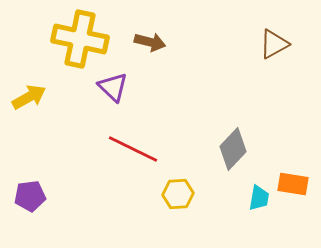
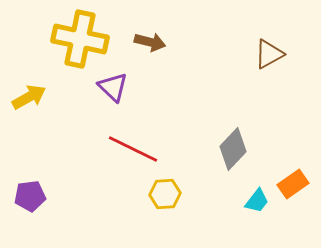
brown triangle: moved 5 px left, 10 px down
orange rectangle: rotated 44 degrees counterclockwise
yellow hexagon: moved 13 px left
cyan trapezoid: moved 2 px left, 3 px down; rotated 28 degrees clockwise
